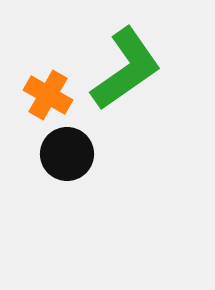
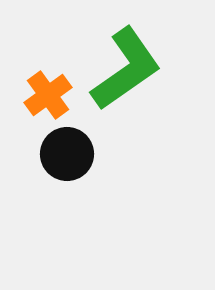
orange cross: rotated 24 degrees clockwise
